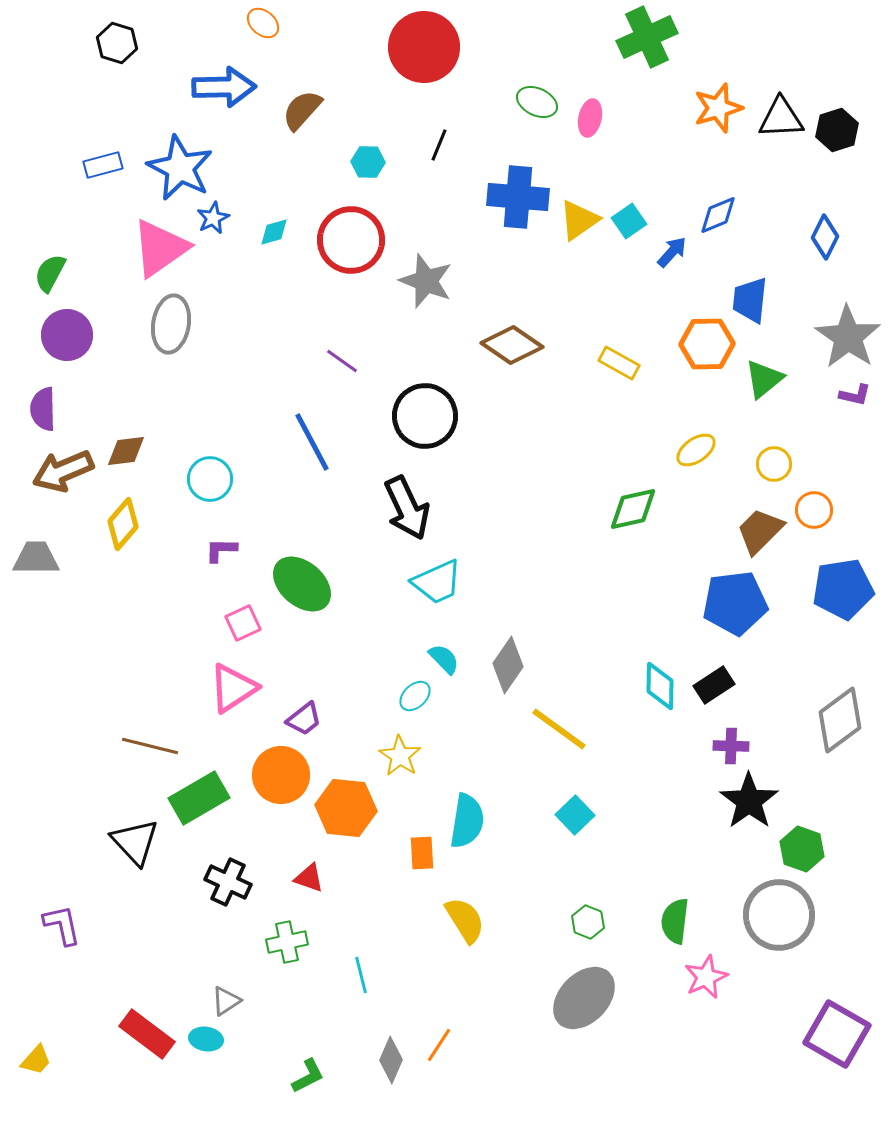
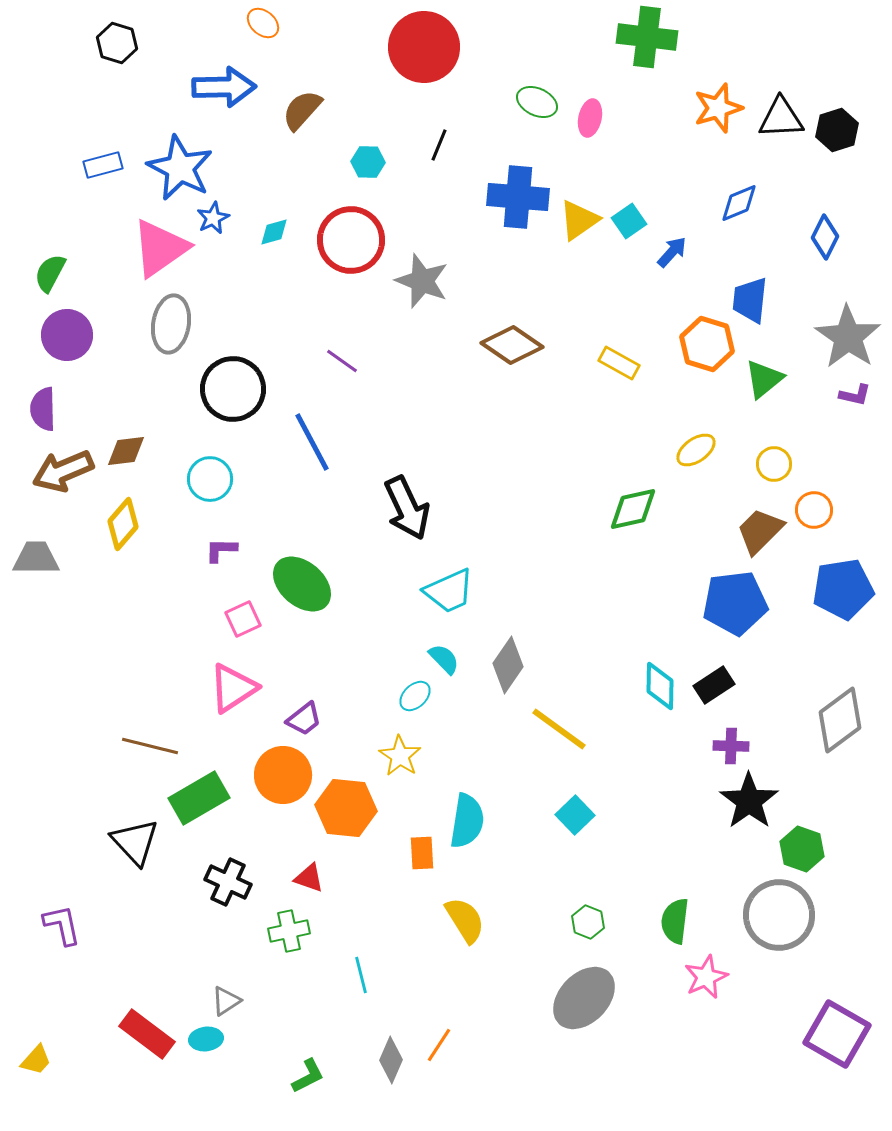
green cross at (647, 37): rotated 32 degrees clockwise
blue diamond at (718, 215): moved 21 px right, 12 px up
gray star at (426, 281): moved 4 px left
orange hexagon at (707, 344): rotated 18 degrees clockwise
black circle at (425, 416): moved 192 px left, 27 px up
cyan trapezoid at (437, 582): moved 12 px right, 9 px down
pink square at (243, 623): moved 4 px up
orange circle at (281, 775): moved 2 px right
green cross at (287, 942): moved 2 px right, 11 px up
cyan ellipse at (206, 1039): rotated 16 degrees counterclockwise
